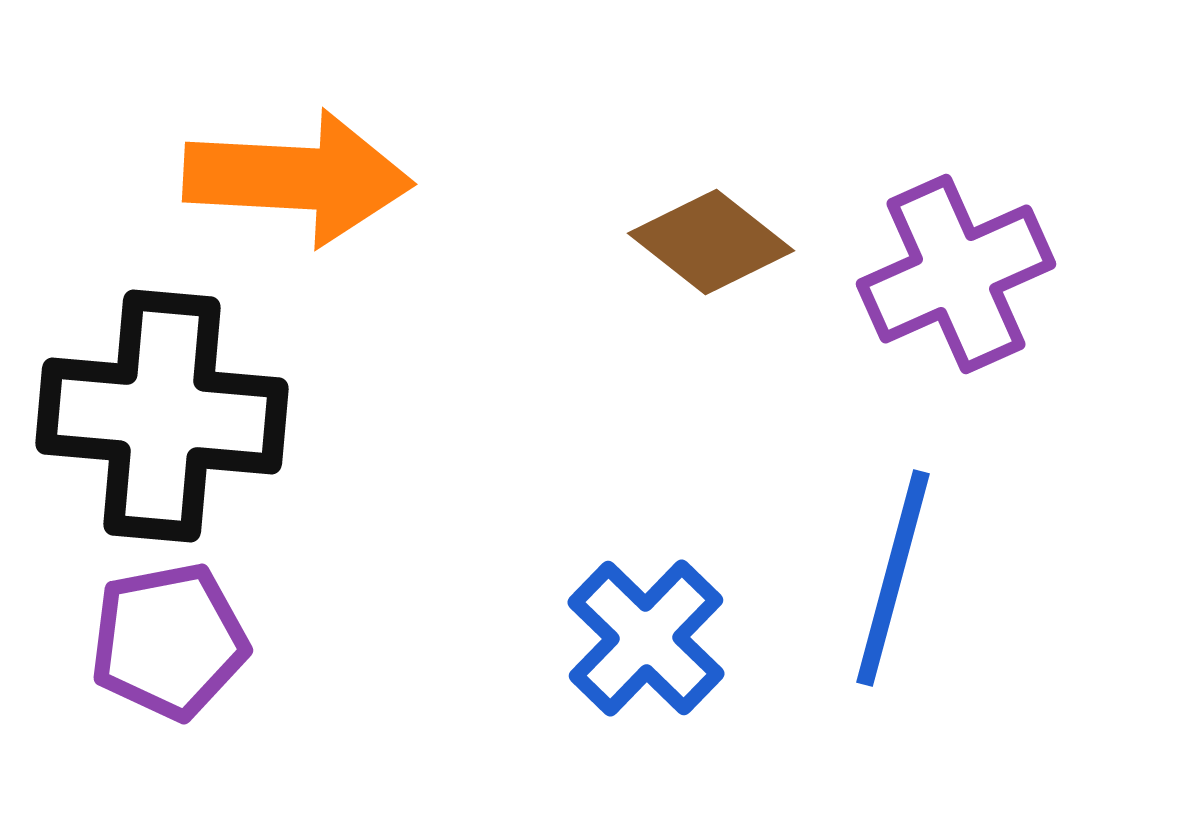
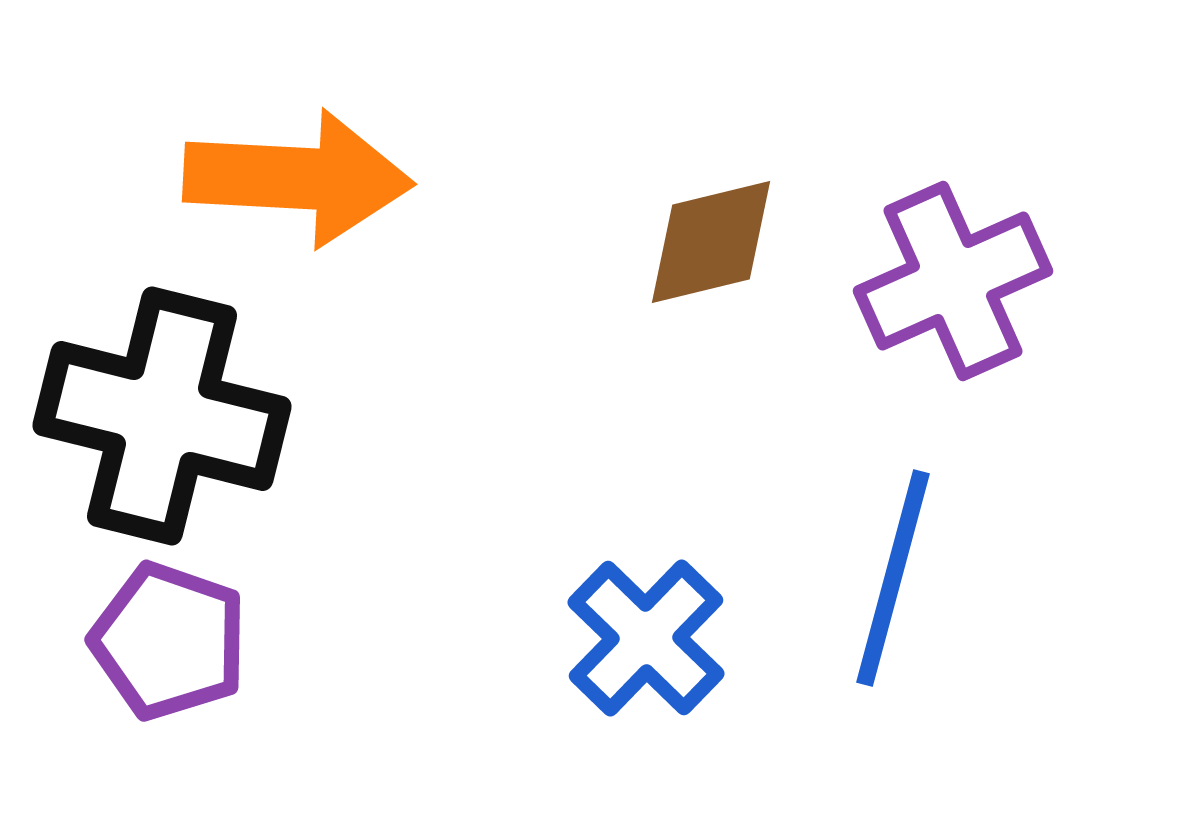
brown diamond: rotated 52 degrees counterclockwise
purple cross: moved 3 px left, 7 px down
black cross: rotated 9 degrees clockwise
purple pentagon: rotated 30 degrees clockwise
